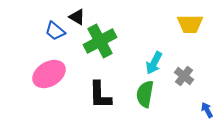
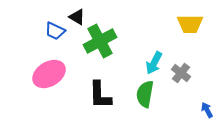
blue trapezoid: rotated 15 degrees counterclockwise
gray cross: moved 3 px left, 3 px up
